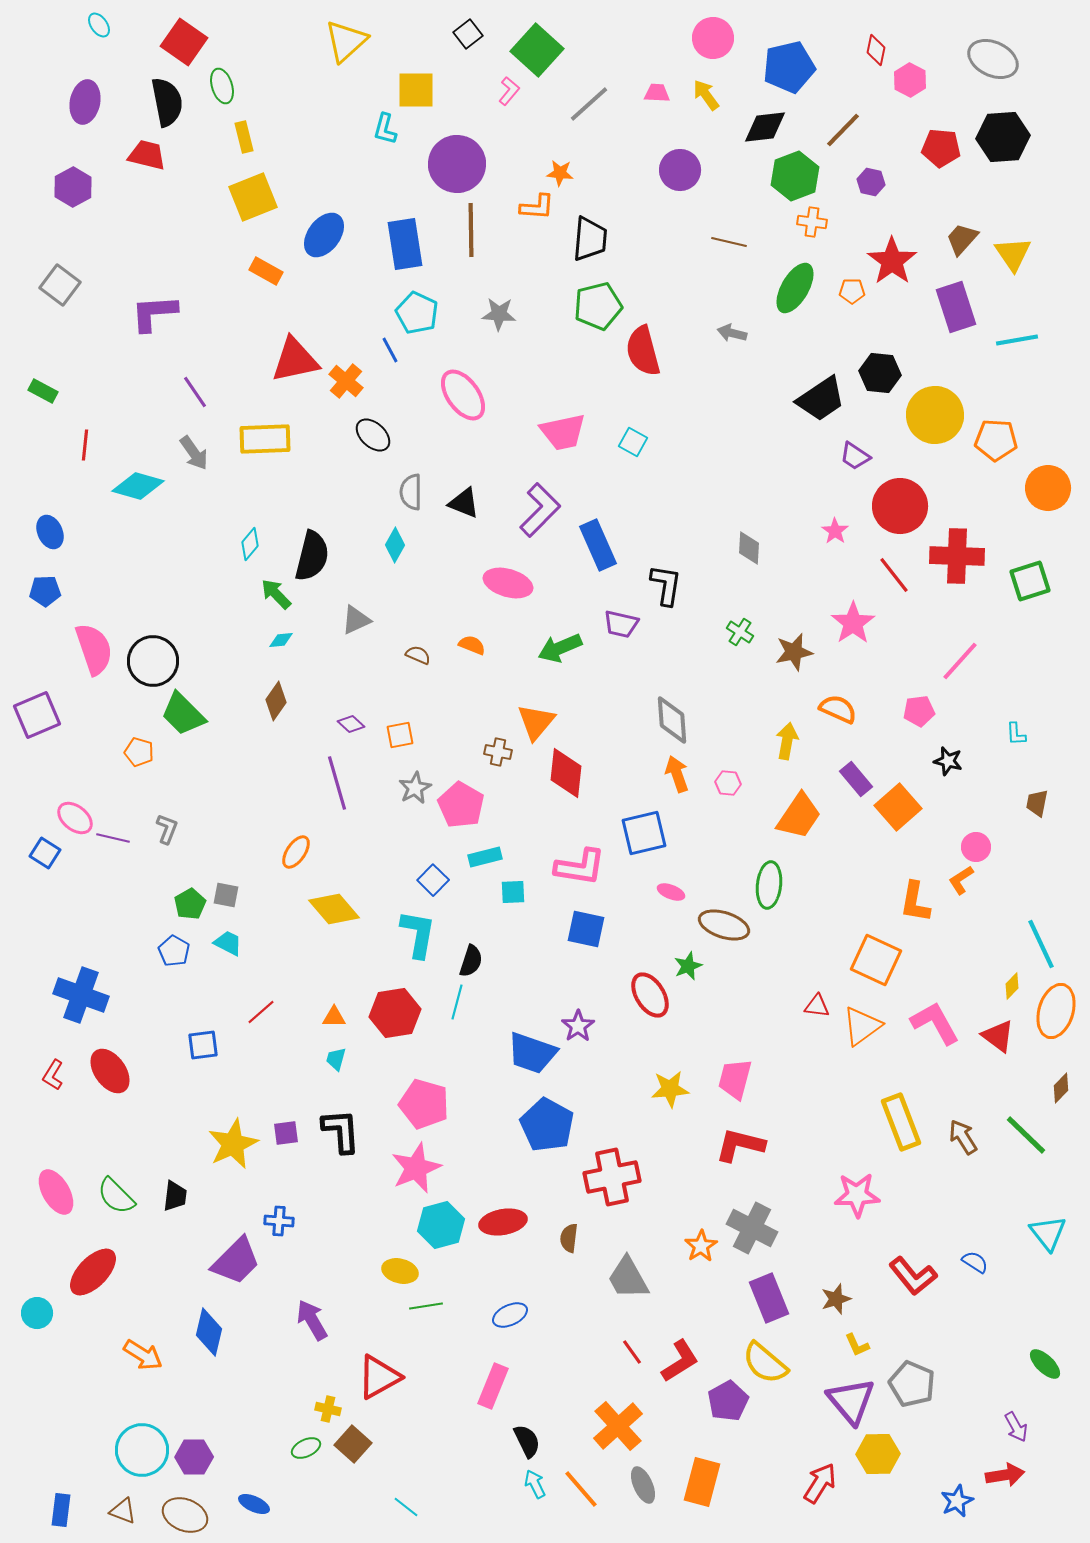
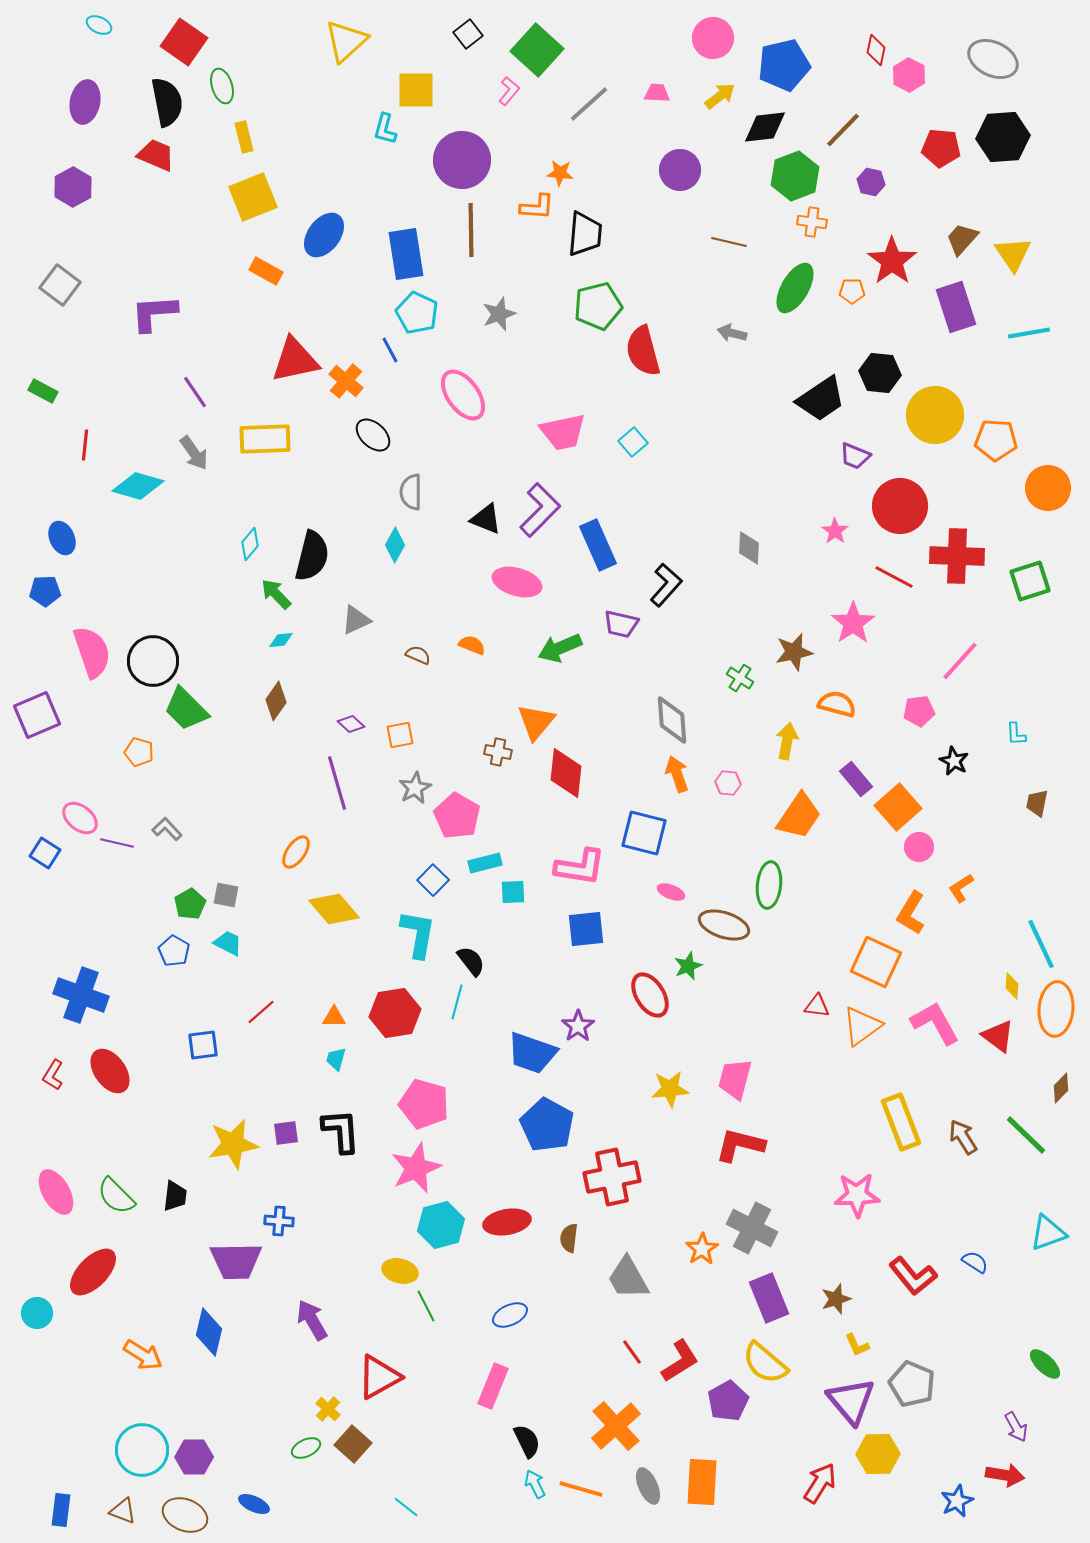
cyan ellipse at (99, 25): rotated 30 degrees counterclockwise
blue pentagon at (789, 67): moved 5 px left, 2 px up
pink hexagon at (910, 80): moved 1 px left, 5 px up
yellow arrow at (706, 95): moved 14 px right, 1 px down; rotated 88 degrees clockwise
red trapezoid at (147, 155): moved 9 px right; rotated 9 degrees clockwise
purple circle at (457, 164): moved 5 px right, 4 px up
black trapezoid at (590, 239): moved 5 px left, 5 px up
blue rectangle at (405, 244): moved 1 px right, 10 px down
gray star at (499, 314): rotated 24 degrees counterclockwise
cyan line at (1017, 340): moved 12 px right, 7 px up
cyan square at (633, 442): rotated 20 degrees clockwise
purple trapezoid at (855, 456): rotated 12 degrees counterclockwise
black triangle at (464, 503): moved 22 px right, 16 px down
blue ellipse at (50, 532): moved 12 px right, 6 px down
red line at (894, 575): moved 2 px down; rotated 24 degrees counterclockwise
pink ellipse at (508, 583): moved 9 px right, 1 px up
black L-shape at (666, 585): rotated 33 degrees clockwise
green cross at (740, 632): moved 46 px down
pink semicircle at (94, 649): moved 2 px left, 3 px down
orange semicircle at (838, 709): moved 1 px left, 5 px up; rotated 9 degrees counterclockwise
green trapezoid at (183, 714): moved 3 px right, 5 px up
black star at (948, 761): moved 6 px right; rotated 12 degrees clockwise
pink pentagon at (461, 805): moved 4 px left, 11 px down
pink ellipse at (75, 818): moved 5 px right
gray L-shape at (167, 829): rotated 64 degrees counterclockwise
blue square at (644, 833): rotated 27 degrees clockwise
purple line at (113, 838): moved 4 px right, 5 px down
pink circle at (976, 847): moved 57 px left
cyan rectangle at (485, 857): moved 6 px down
orange L-shape at (961, 880): moved 8 px down
orange L-shape at (915, 902): moved 4 px left, 11 px down; rotated 21 degrees clockwise
blue square at (586, 929): rotated 18 degrees counterclockwise
orange square at (876, 960): moved 2 px down
black semicircle at (471, 961): rotated 56 degrees counterclockwise
yellow diamond at (1012, 986): rotated 40 degrees counterclockwise
orange ellipse at (1056, 1011): moved 2 px up; rotated 12 degrees counterclockwise
yellow star at (233, 1144): rotated 15 degrees clockwise
red ellipse at (503, 1222): moved 4 px right
cyan triangle at (1048, 1233): rotated 48 degrees clockwise
orange star at (701, 1246): moved 1 px right, 3 px down
purple trapezoid at (236, 1261): rotated 44 degrees clockwise
green line at (426, 1306): rotated 72 degrees clockwise
yellow cross at (328, 1409): rotated 30 degrees clockwise
orange cross at (618, 1426): moved 2 px left
red arrow at (1005, 1475): rotated 18 degrees clockwise
orange rectangle at (702, 1482): rotated 12 degrees counterclockwise
gray ellipse at (643, 1485): moved 5 px right, 1 px down
orange line at (581, 1489): rotated 33 degrees counterclockwise
